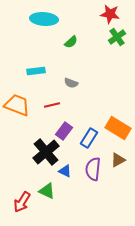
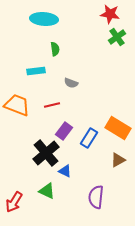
green semicircle: moved 16 px left, 7 px down; rotated 56 degrees counterclockwise
black cross: moved 1 px down
purple semicircle: moved 3 px right, 28 px down
red arrow: moved 8 px left
